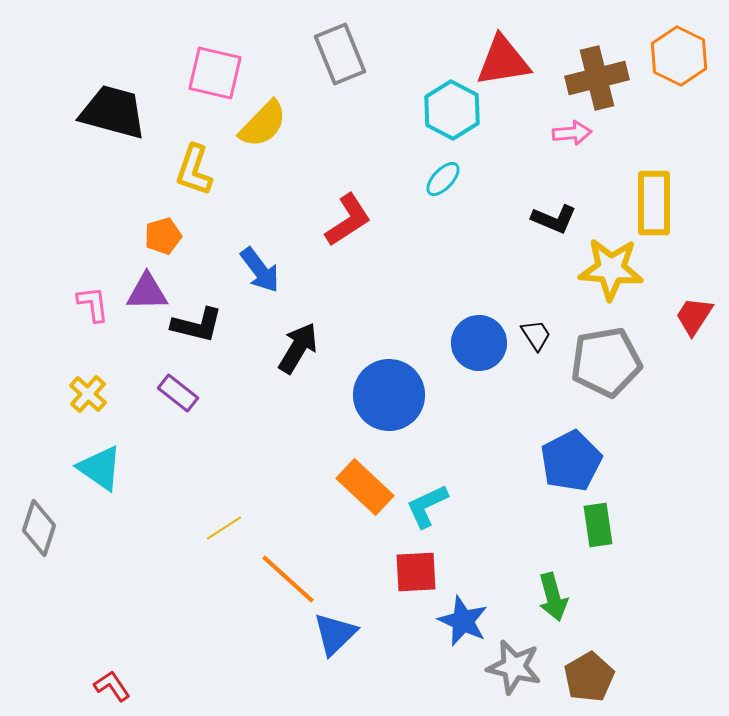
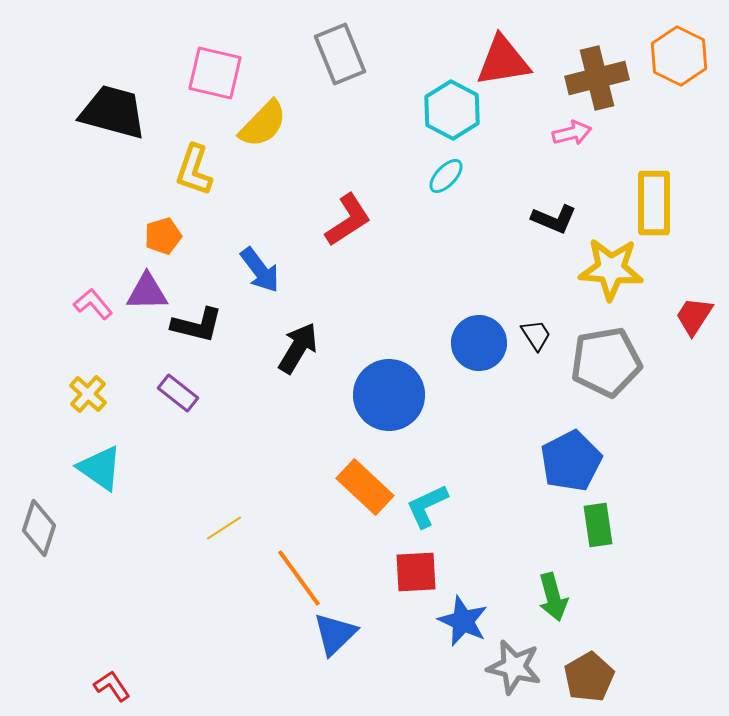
pink arrow at (572, 133): rotated 9 degrees counterclockwise
cyan ellipse at (443, 179): moved 3 px right, 3 px up
pink L-shape at (93, 304): rotated 33 degrees counterclockwise
orange line at (288, 579): moved 11 px right, 1 px up; rotated 12 degrees clockwise
